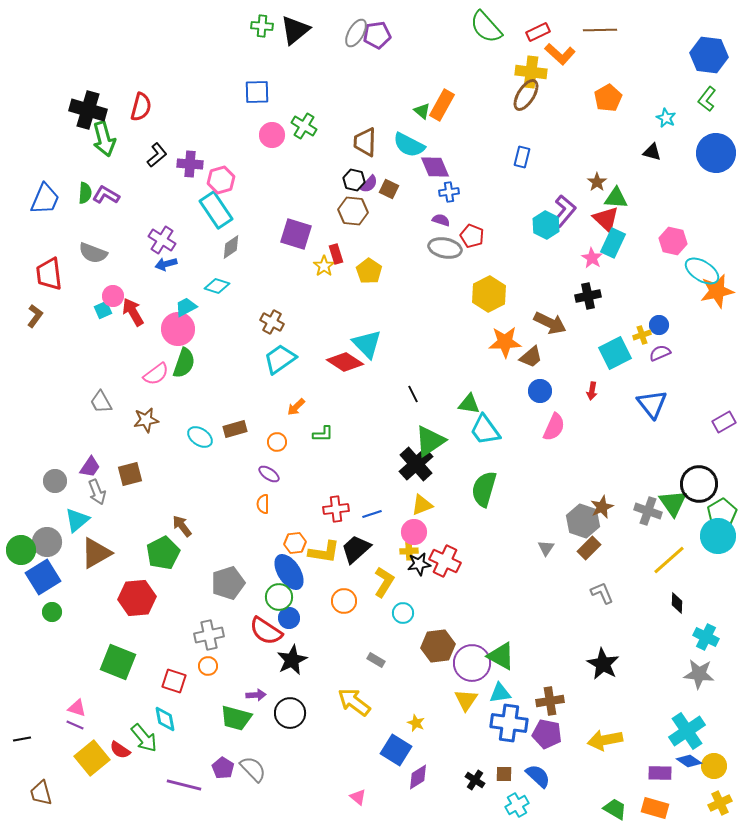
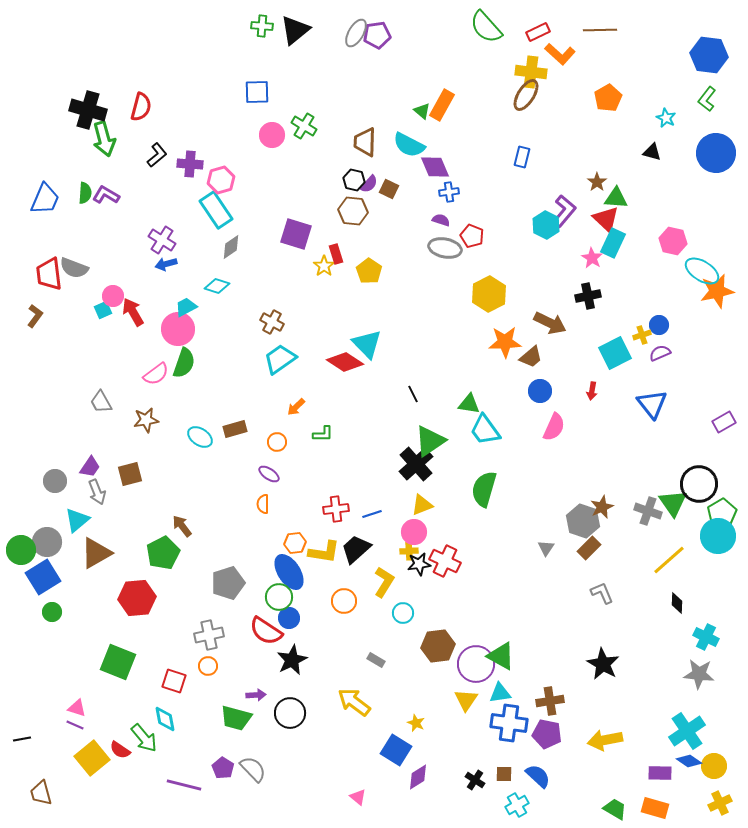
gray semicircle at (93, 253): moved 19 px left, 15 px down
purple circle at (472, 663): moved 4 px right, 1 px down
